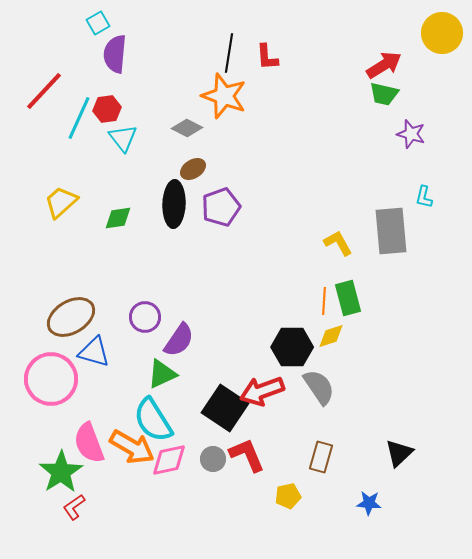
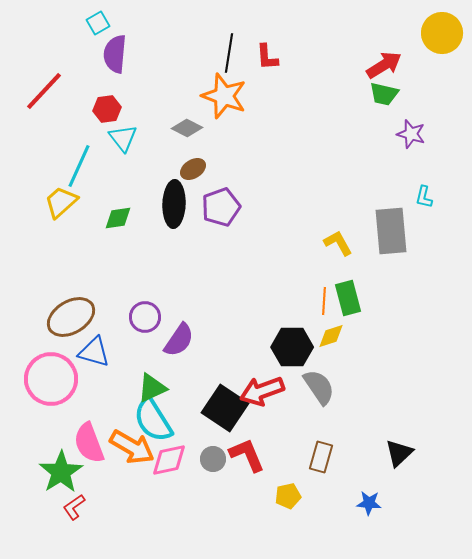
cyan line at (79, 118): moved 48 px down
green triangle at (162, 374): moved 10 px left, 14 px down
